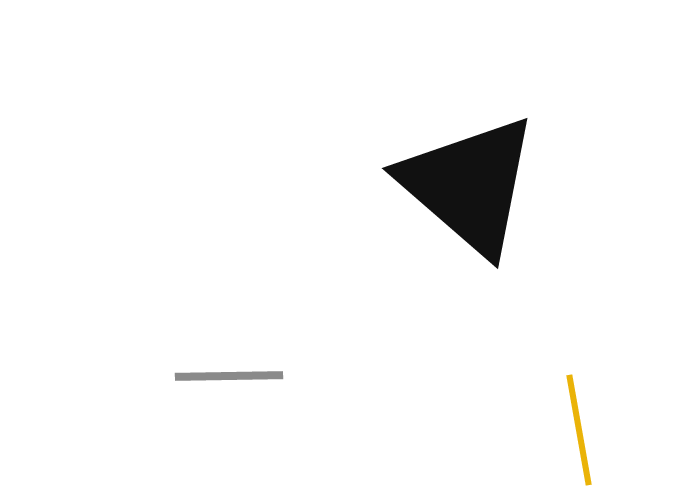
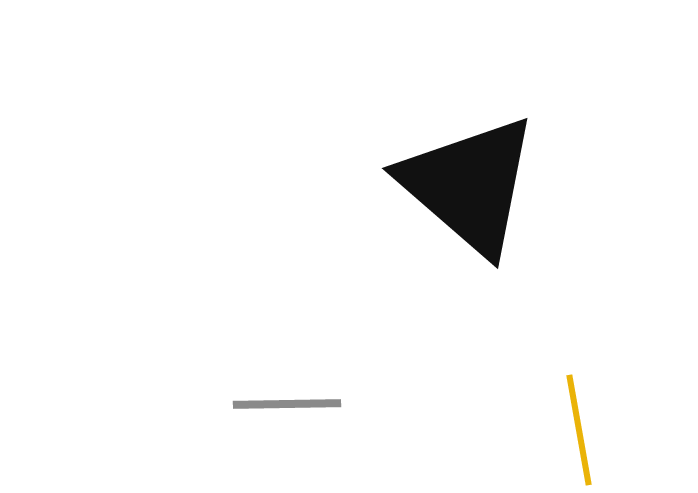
gray line: moved 58 px right, 28 px down
